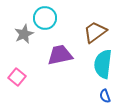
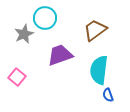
brown trapezoid: moved 2 px up
purple trapezoid: rotated 8 degrees counterclockwise
cyan semicircle: moved 4 px left, 6 px down
blue semicircle: moved 3 px right, 1 px up
